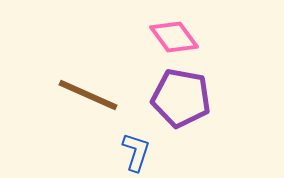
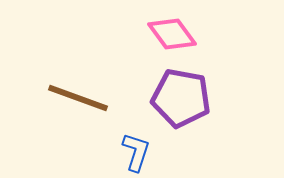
pink diamond: moved 2 px left, 3 px up
brown line: moved 10 px left, 3 px down; rotated 4 degrees counterclockwise
